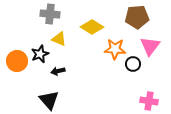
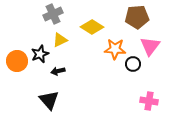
gray cross: moved 3 px right; rotated 30 degrees counterclockwise
yellow triangle: moved 1 px right, 1 px down; rotated 49 degrees counterclockwise
